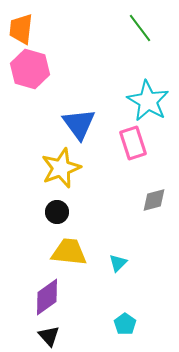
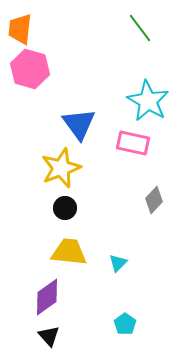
orange trapezoid: moved 1 px left
pink rectangle: rotated 60 degrees counterclockwise
gray diamond: rotated 32 degrees counterclockwise
black circle: moved 8 px right, 4 px up
